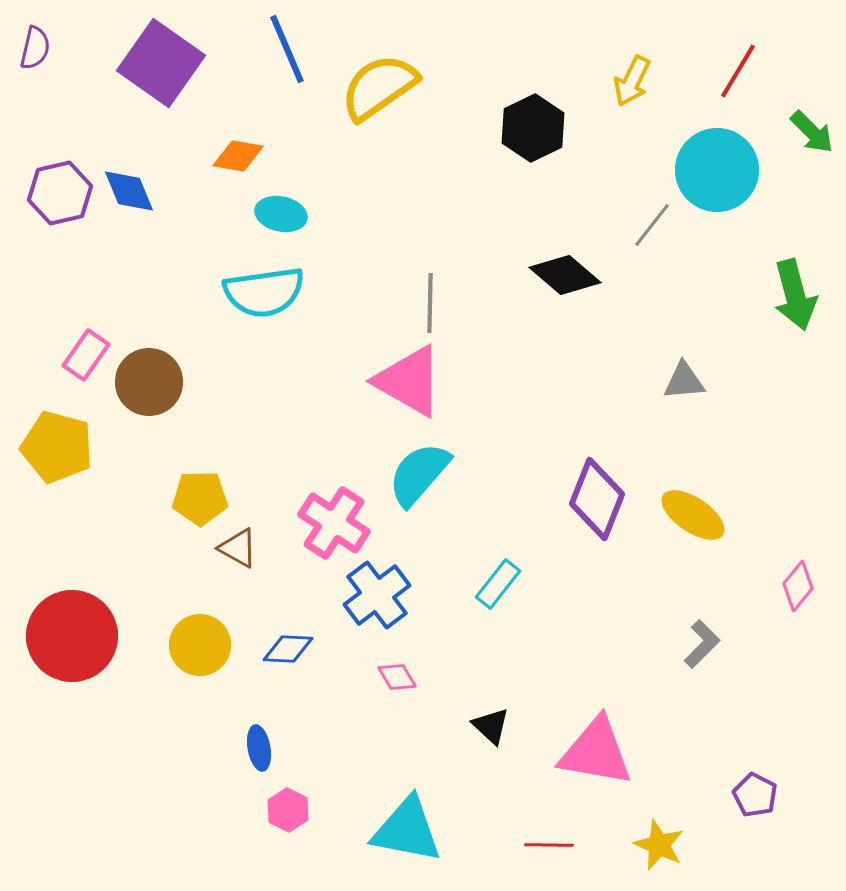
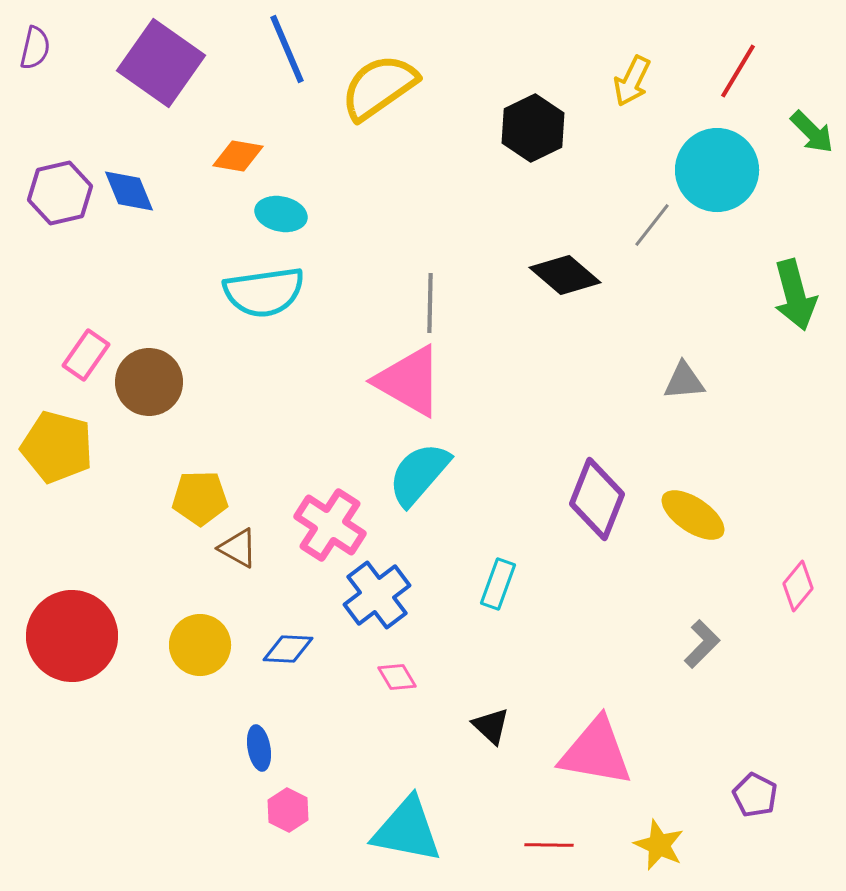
pink cross at (334, 523): moved 4 px left, 2 px down
cyan rectangle at (498, 584): rotated 18 degrees counterclockwise
